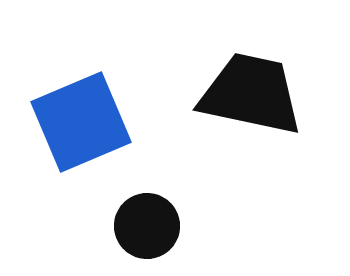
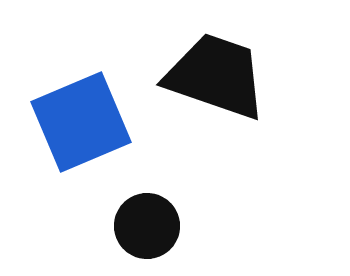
black trapezoid: moved 35 px left, 18 px up; rotated 7 degrees clockwise
